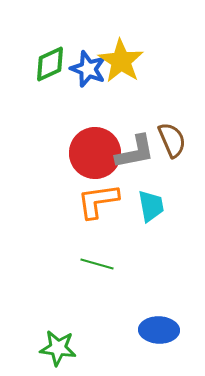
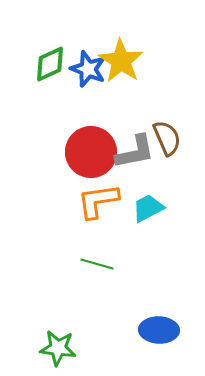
brown semicircle: moved 5 px left, 2 px up
red circle: moved 4 px left, 1 px up
cyan trapezoid: moved 3 px left, 2 px down; rotated 108 degrees counterclockwise
